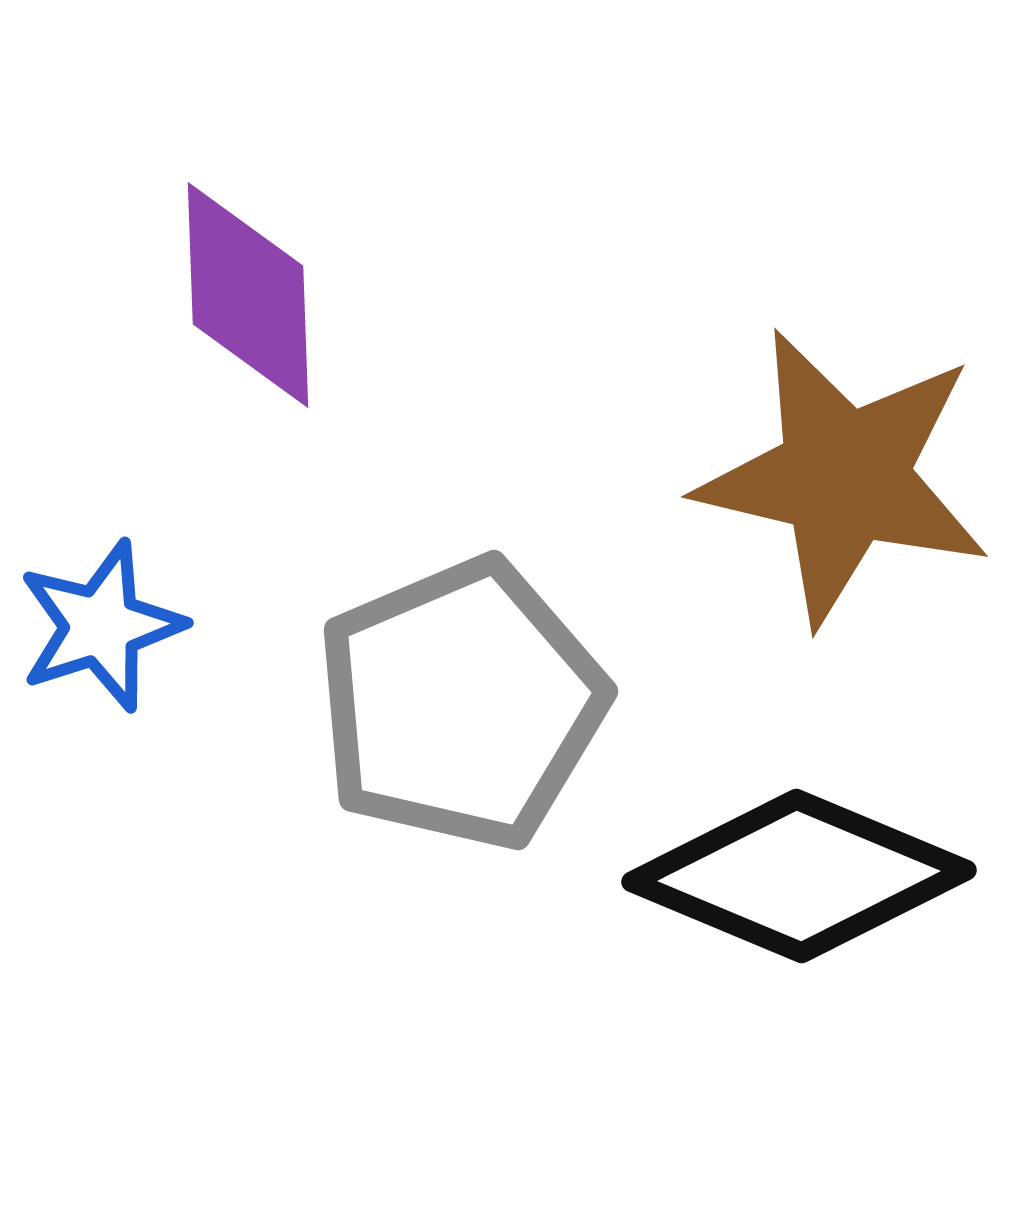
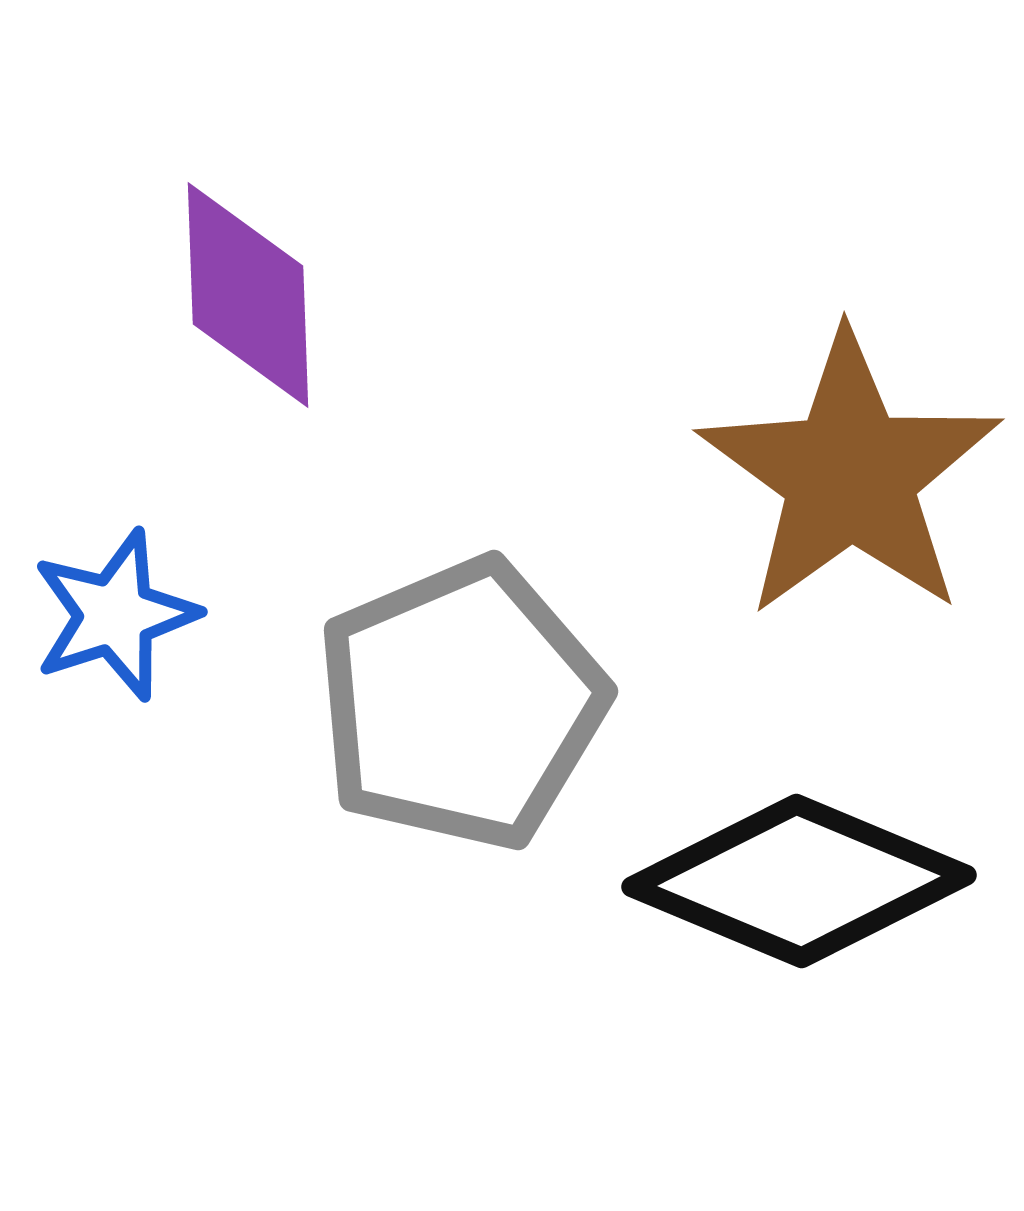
brown star: moved 6 px right, 2 px up; rotated 23 degrees clockwise
blue star: moved 14 px right, 11 px up
black diamond: moved 5 px down
